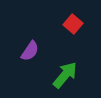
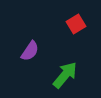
red square: moved 3 px right; rotated 18 degrees clockwise
